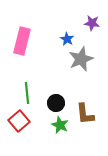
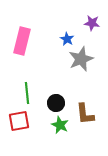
red square: rotated 30 degrees clockwise
